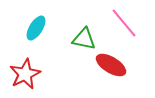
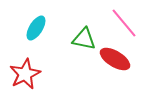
red ellipse: moved 4 px right, 6 px up
